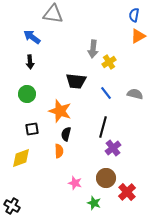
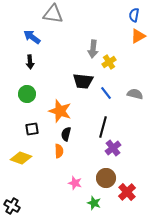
black trapezoid: moved 7 px right
yellow diamond: rotated 40 degrees clockwise
